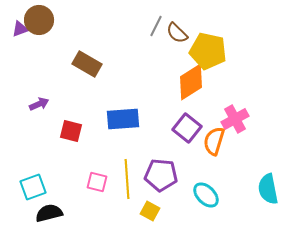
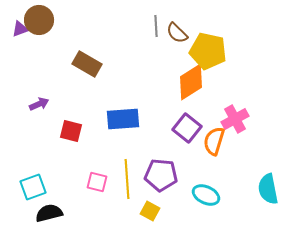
gray line: rotated 30 degrees counterclockwise
cyan ellipse: rotated 20 degrees counterclockwise
